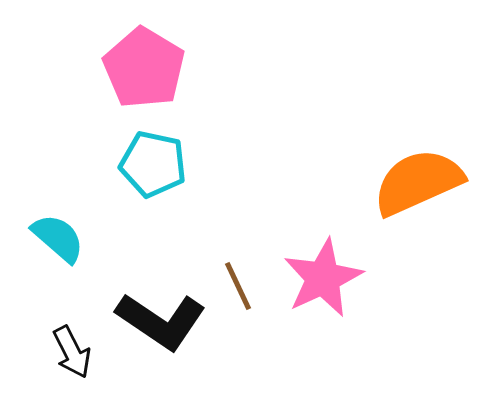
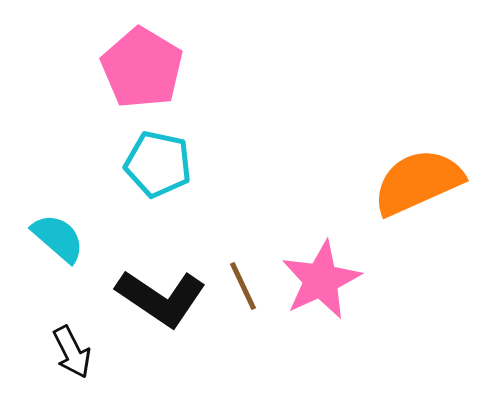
pink pentagon: moved 2 px left
cyan pentagon: moved 5 px right
pink star: moved 2 px left, 2 px down
brown line: moved 5 px right
black L-shape: moved 23 px up
